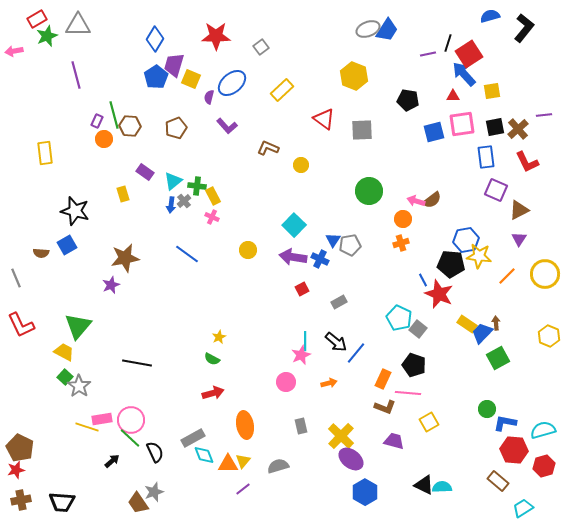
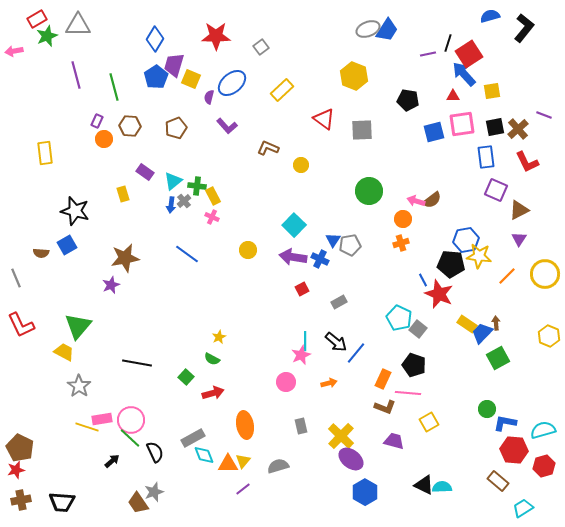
green line at (114, 115): moved 28 px up
purple line at (544, 115): rotated 28 degrees clockwise
green square at (65, 377): moved 121 px right
